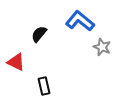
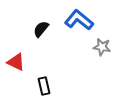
blue L-shape: moved 1 px left, 1 px up
black semicircle: moved 2 px right, 5 px up
gray star: rotated 12 degrees counterclockwise
